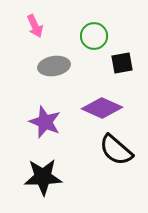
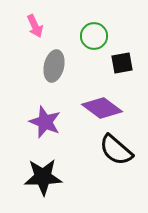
gray ellipse: rotated 68 degrees counterclockwise
purple diamond: rotated 12 degrees clockwise
